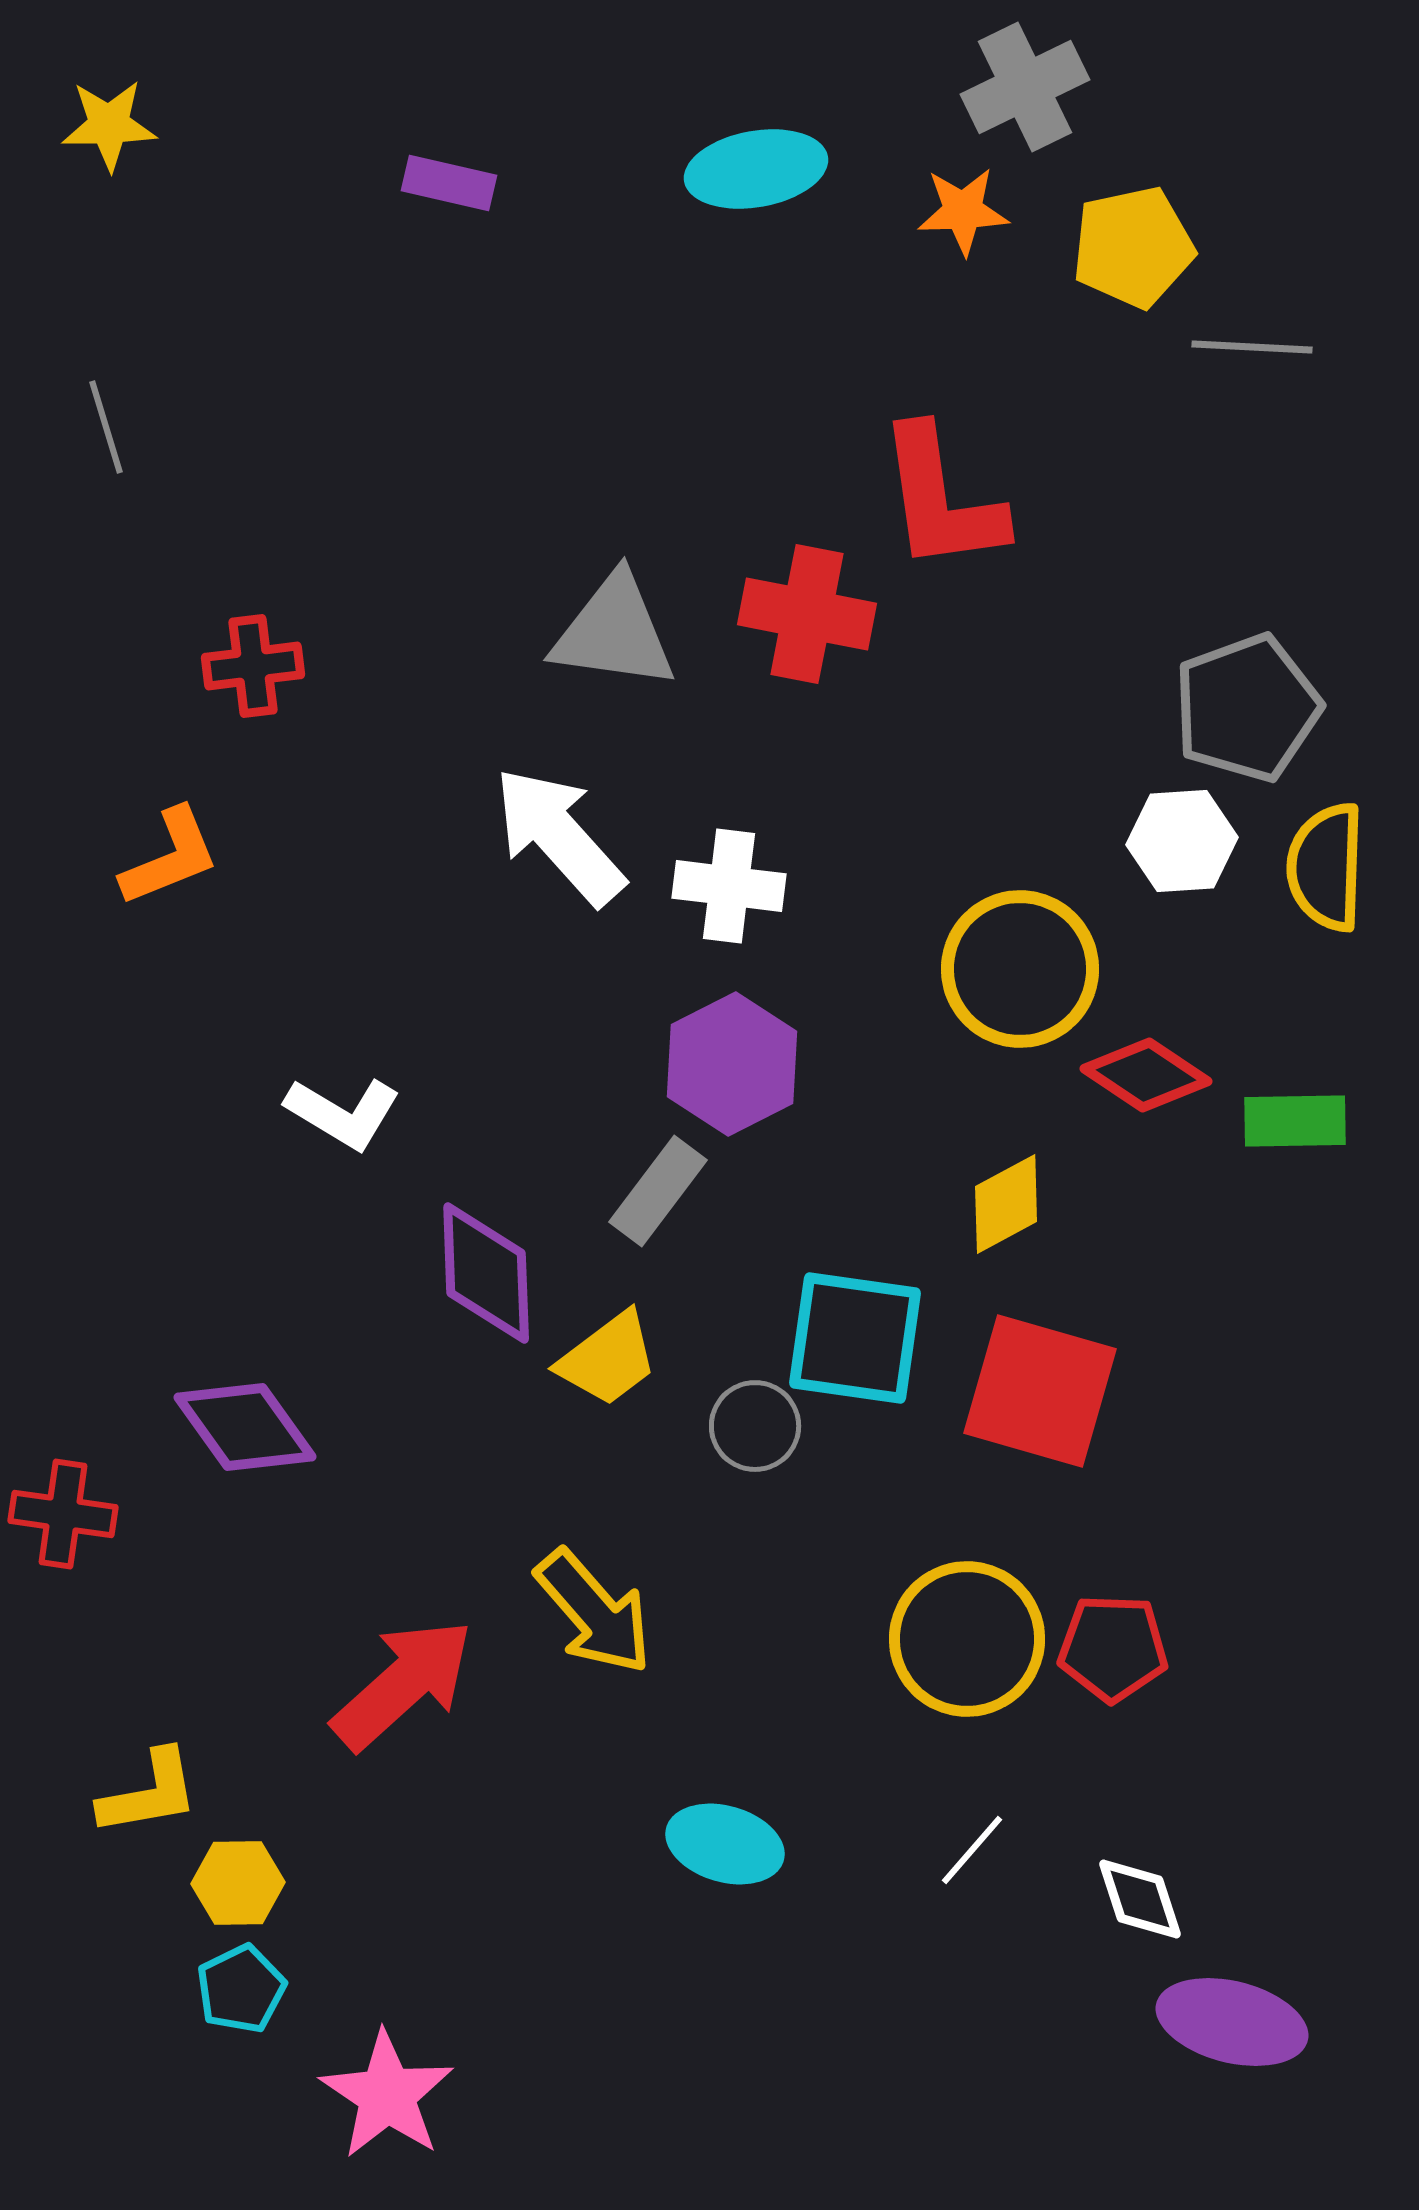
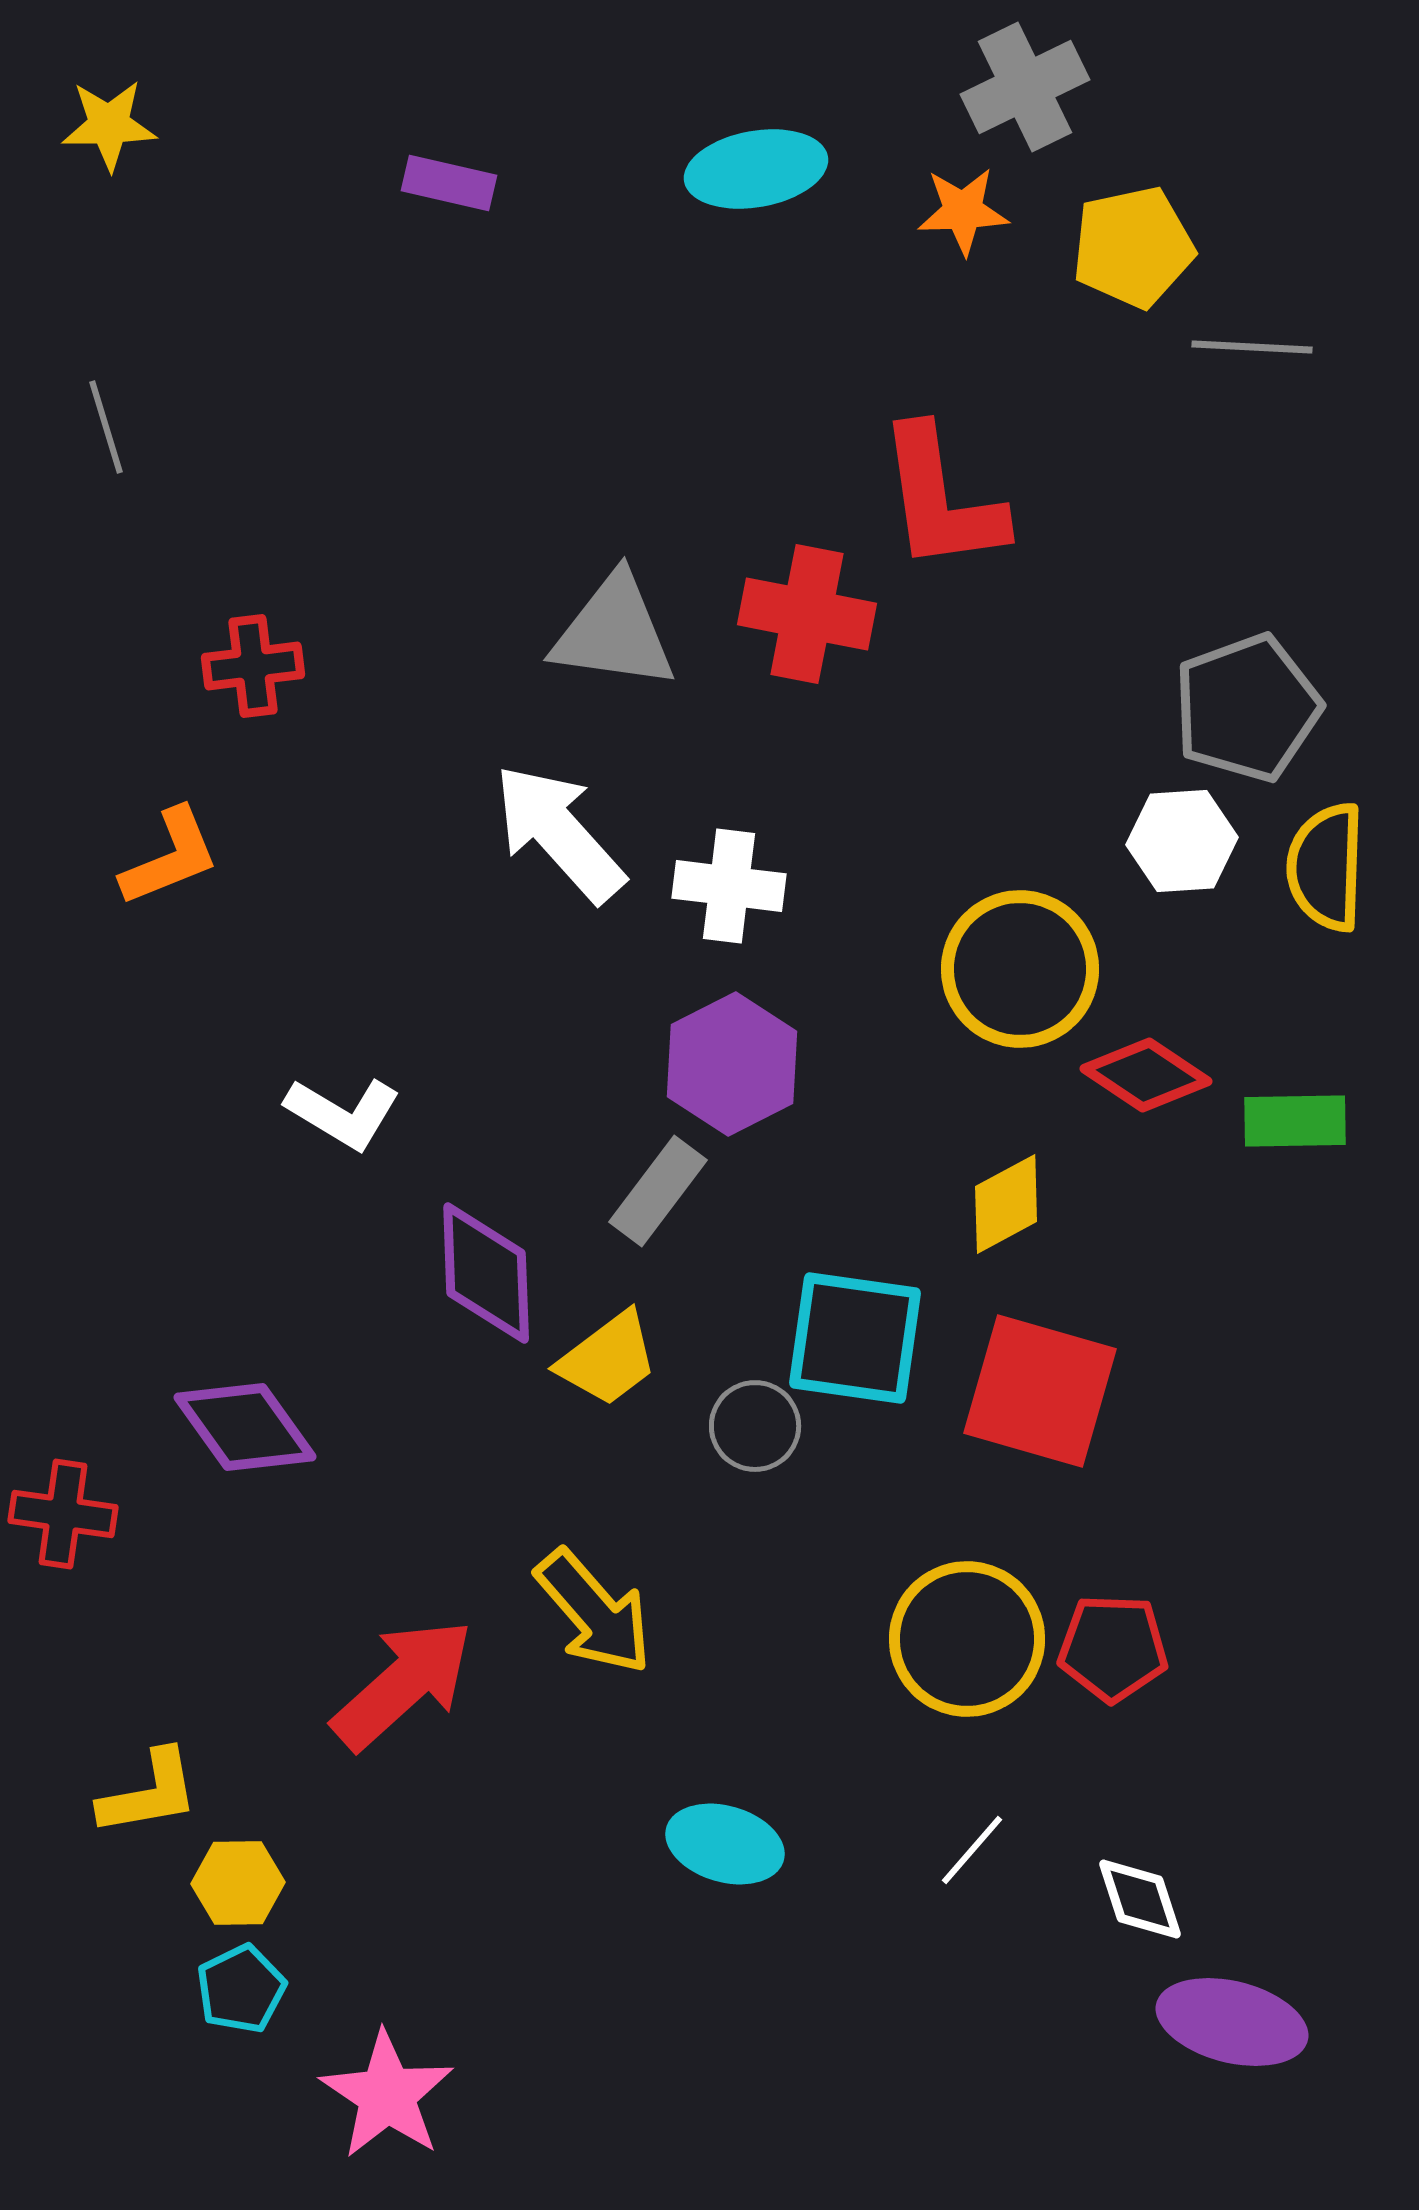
white arrow at (559, 836): moved 3 px up
